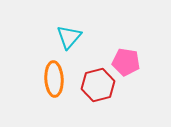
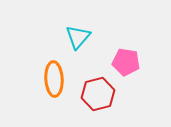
cyan triangle: moved 9 px right
red hexagon: moved 9 px down
